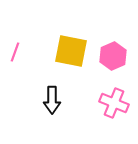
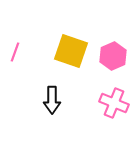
yellow square: rotated 8 degrees clockwise
